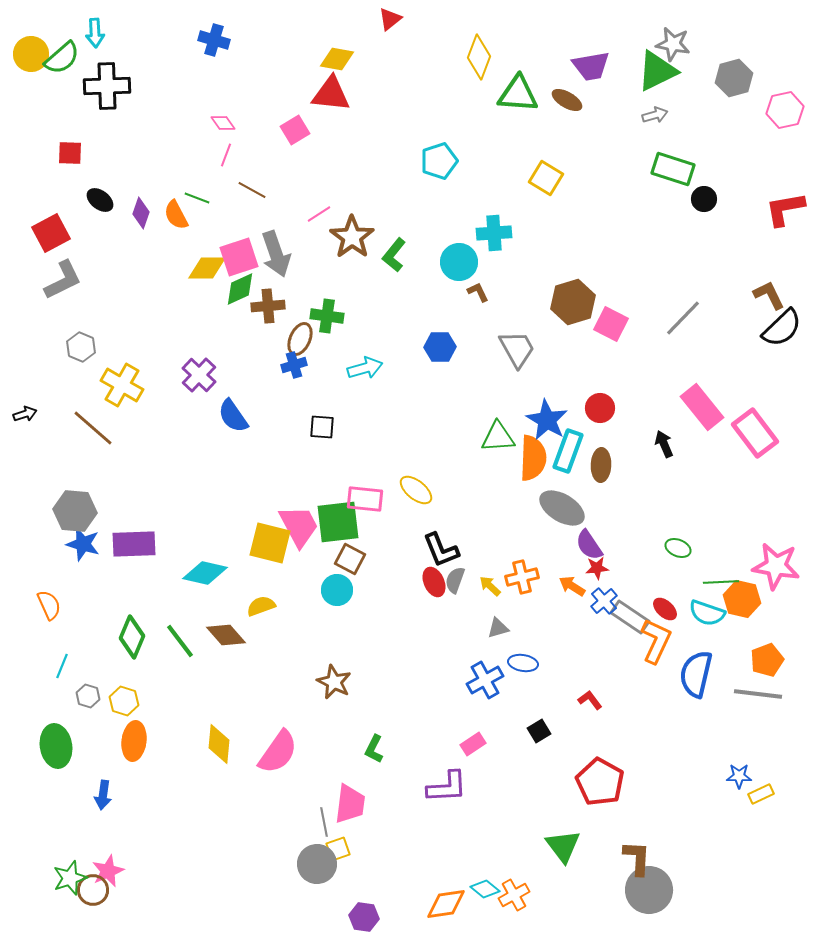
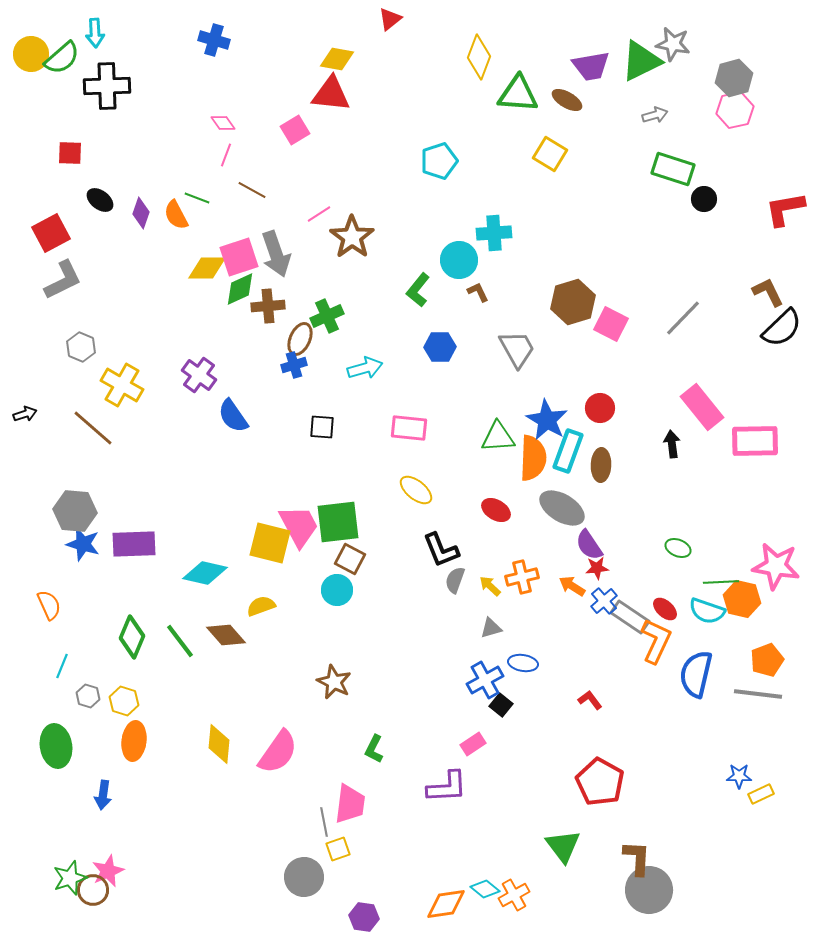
green triangle at (657, 71): moved 16 px left, 10 px up
pink hexagon at (785, 110): moved 50 px left
yellow square at (546, 178): moved 4 px right, 24 px up
green L-shape at (394, 255): moved 24 px right, 35 px down
cyan circle at (459, 262): moved 2 px up
brown L-shape at (769, 295): moved 1 px left, 3 px up
green cross at (327, 316): rotated 32 degrees counterclockwise
purple cross at (199, 375): rotated 8 degrees counterclockwise
pink rectangle at (755, 433): moved 8 px down; rotated 54 degrees counterclockwise
black arrow at (664, 444): moved 8 px right; rotated 16 degrees clockwise
pink rectangle at (365, 499): moved 44 px right, 71 px up
red ellipse at (434, 582): moved 62 px right, 72 px up; rotated 36 degrees counterclockwise
cyan semicircle at (707, 613): moved 2 px up
gray triangle at (498, 628): moved 7 px left
black square at (539, 731): moved 38 px left, 26 px up; rotated 20 degrees counterclockwise
gray circle at (317, 864): moved 13 px left, 13 px down
